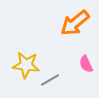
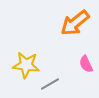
gray line: moved 4 px down
